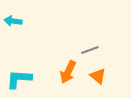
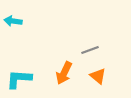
orange arrow: moved 4 px left, 1 px down
